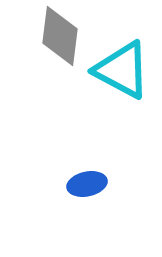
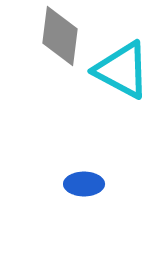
blue ellipse: moved 3 px left; rotated 12 degrees clockwise
